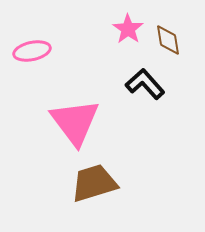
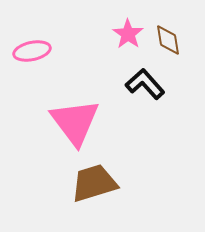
pink star: moved 5 px down
